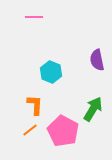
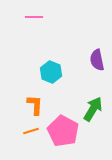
orange line: moved 1 px right, 1 px down; rotated 21 degrees clockwise
